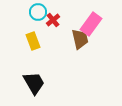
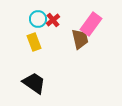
cyan circle: moved 7 px down
yellow rectangle: moved 1 px right, 1 px down
black trapezoid: rotated 25 degrees counterclockwise
